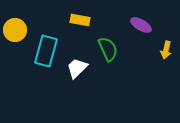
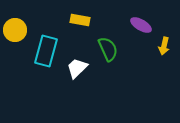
yellow arrow: moved 2 px left, 4 px up
